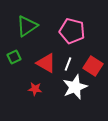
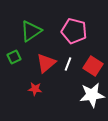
green triangle: moved 4 px right, 5 px down
pink pentagon: moved 2 px right
red triangle: rotated 50 degrees clockwise
white star: moved 17 px right, 8 px down; rotated 15 degrees clockwise
